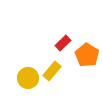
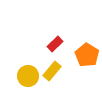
red rectangle: moved 8 px left, 1 px down
yellow circle: moved 2 px up
